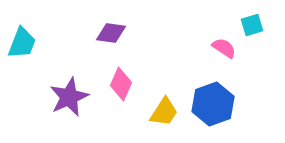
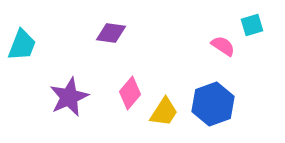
cyan trapezoid: moved 2 px down
pink semicircle: moved 1 px left, 2 px up
pink diamond: moved 9 px right, 9 px down; rotated 16 degrees clockwise
